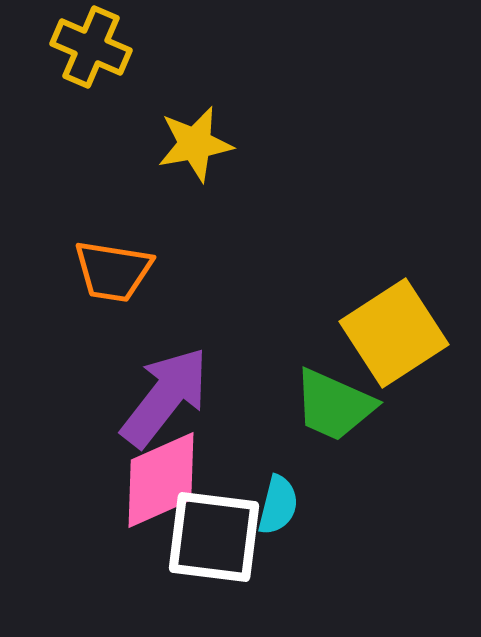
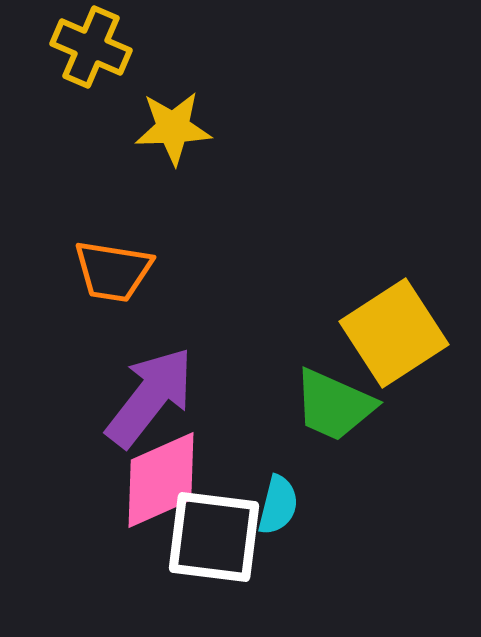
yellow star: moved 22 px left, 16 px up; rotated 8 degrees clockwise
purple arrow: moved 15 px left
